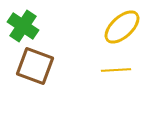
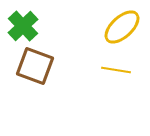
green cross: rotated 12 degrees clockwise
yellow line: rotated 12 degrees clockwise
